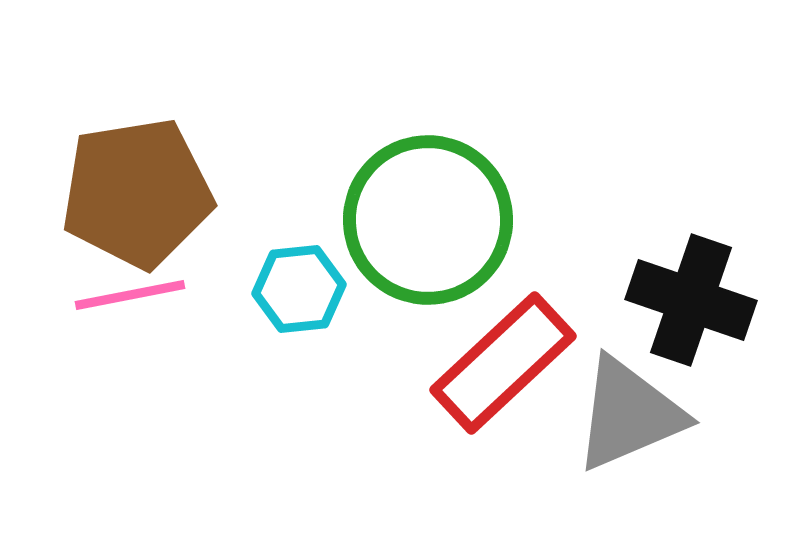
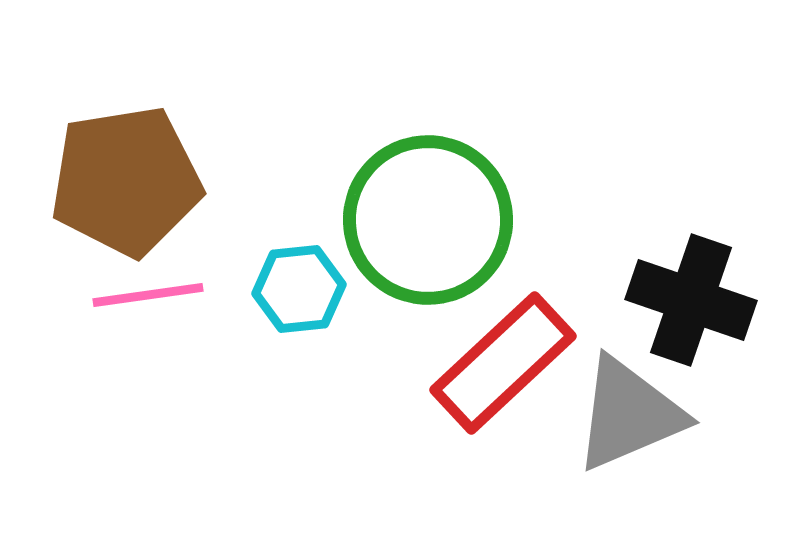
brown pentagon: moved 11 px left, 12 px up
pink line: moved 18 px right; rotated 3 degrees clockwise
